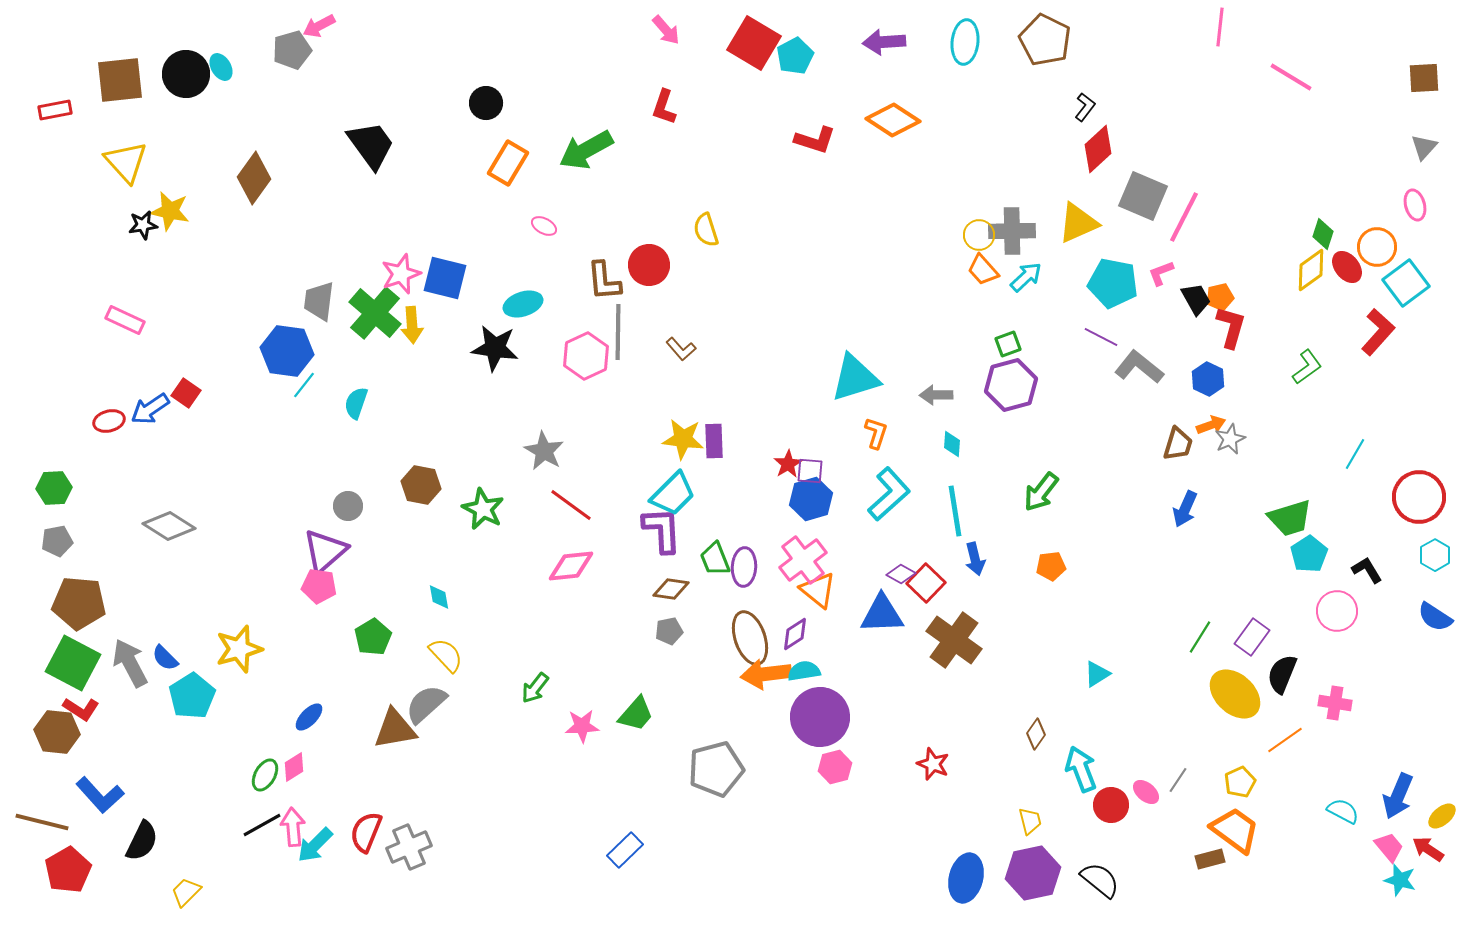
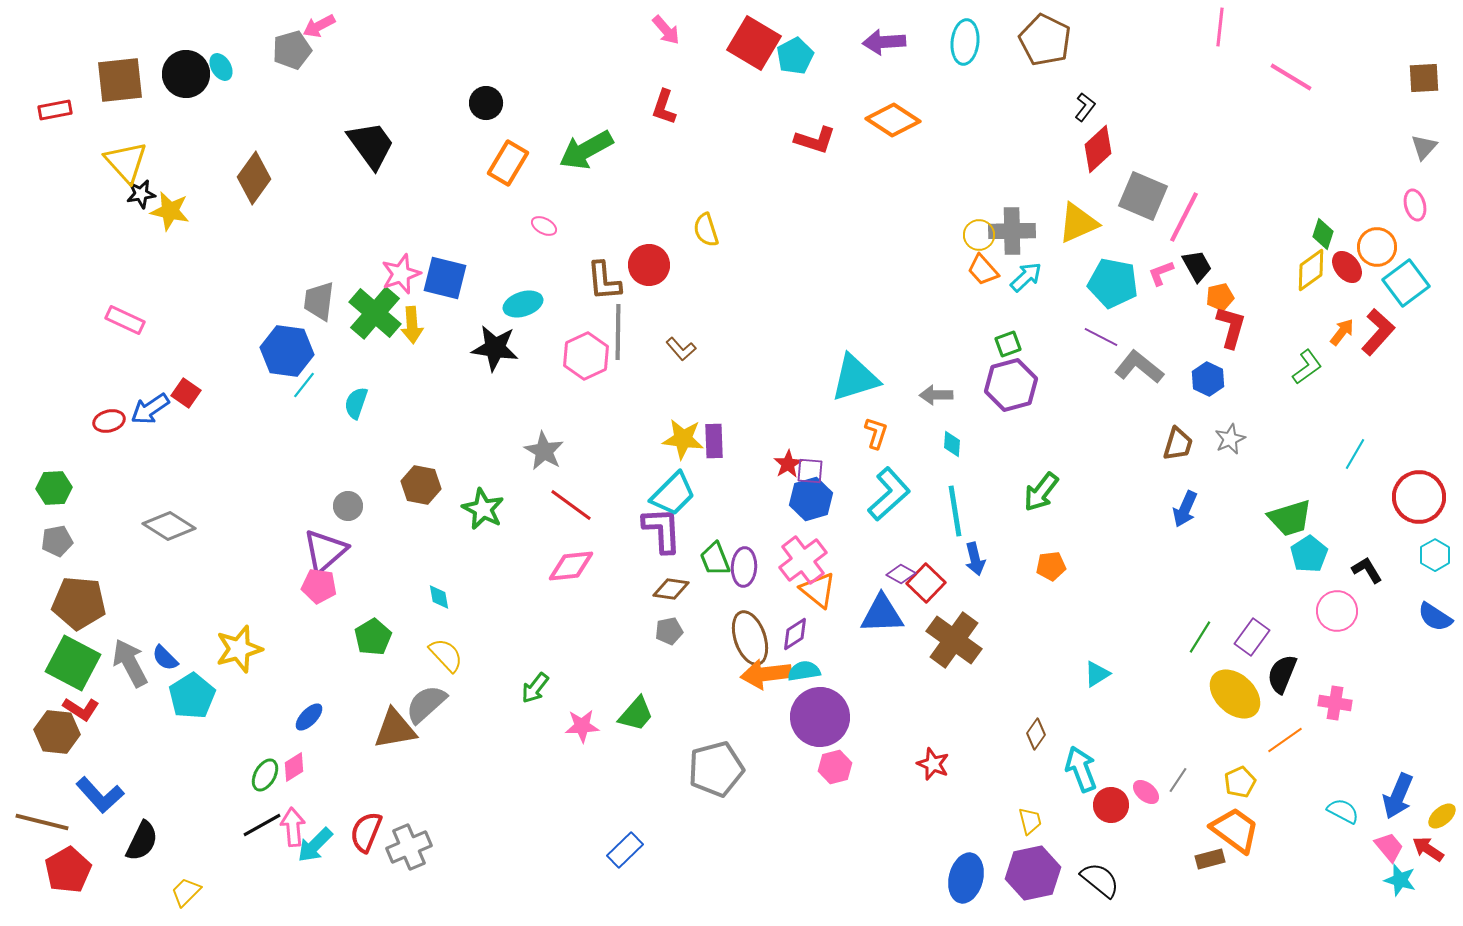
black star at (143, 225): moved 2 px left, 31 px up
black trapezoid at (1196, 299): moved 1 px right, 33 px up
orange arrow at (1211, 425): moved 131 px right, 93 px up; rotated 32 degrees counterclockwise
